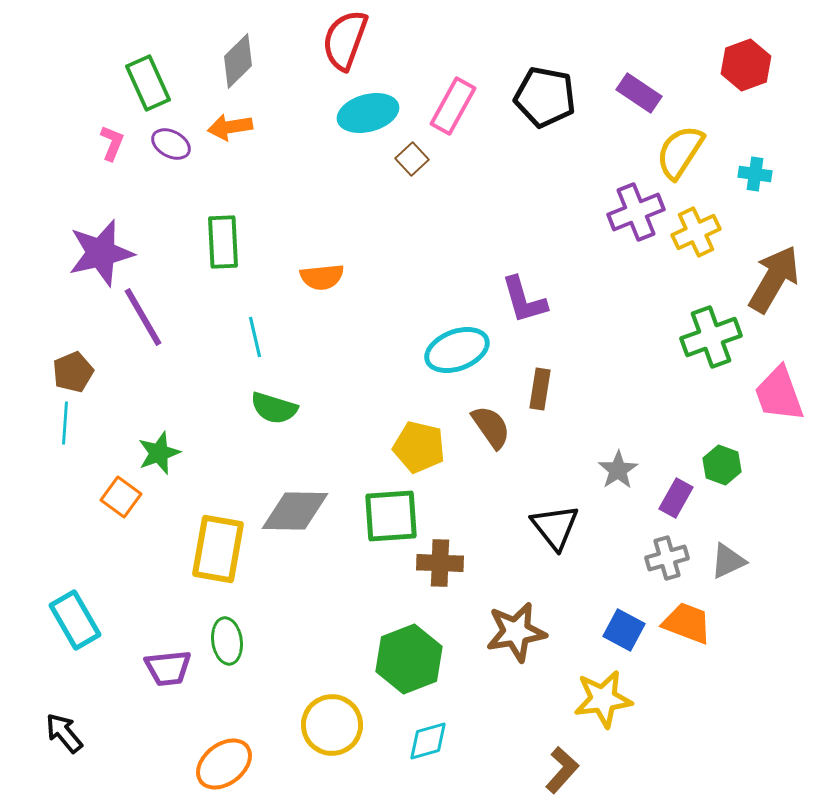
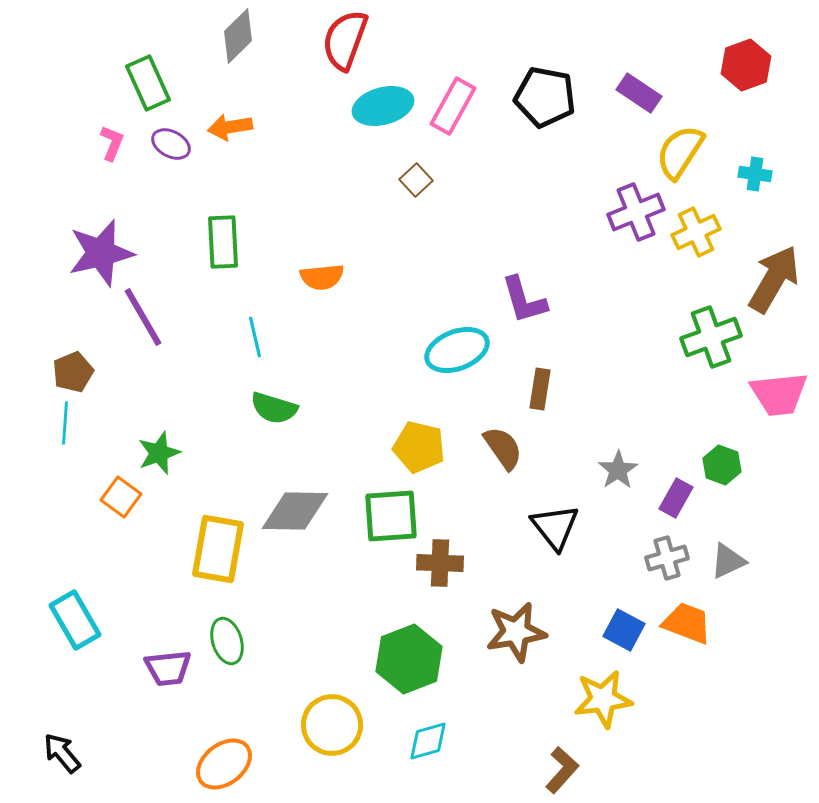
gray diamond at (238, 61): moved 25 px up
cyan ellipse at (368, 113): moved 15 px right, 7 px up
brown square at (412, 159): moved 4 px right, 21 px down
pink trapezoid at (779, 394): rotated 76 degrees counterclockwise
brown semicircle at (491, 427): moved 12 px right, 21 px down
green ellipse at (227, 641): rotated 9 degrees counterclockwise
black arrow at (64, 733): moved 2 px left, 20 px down
